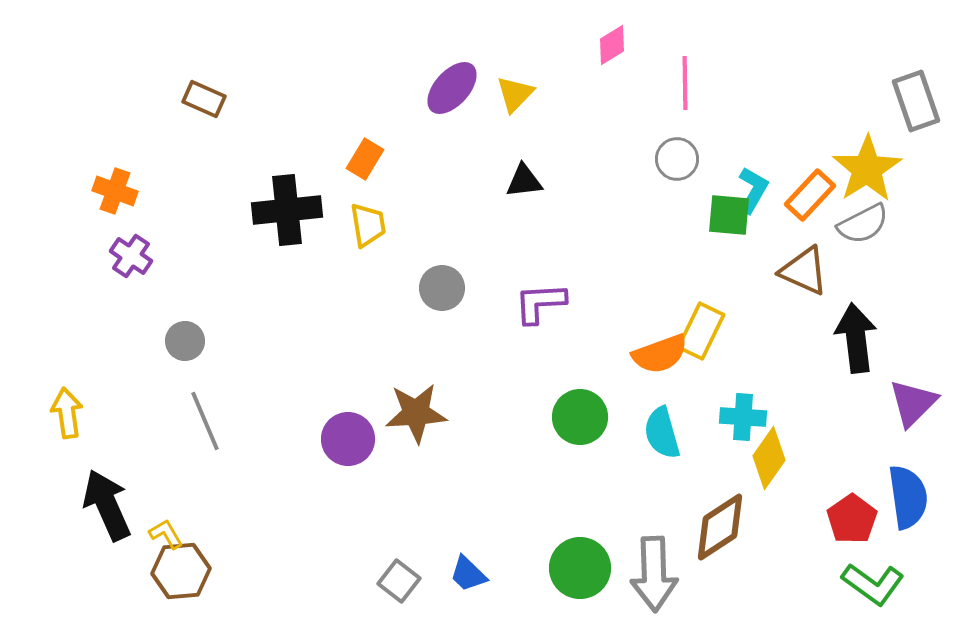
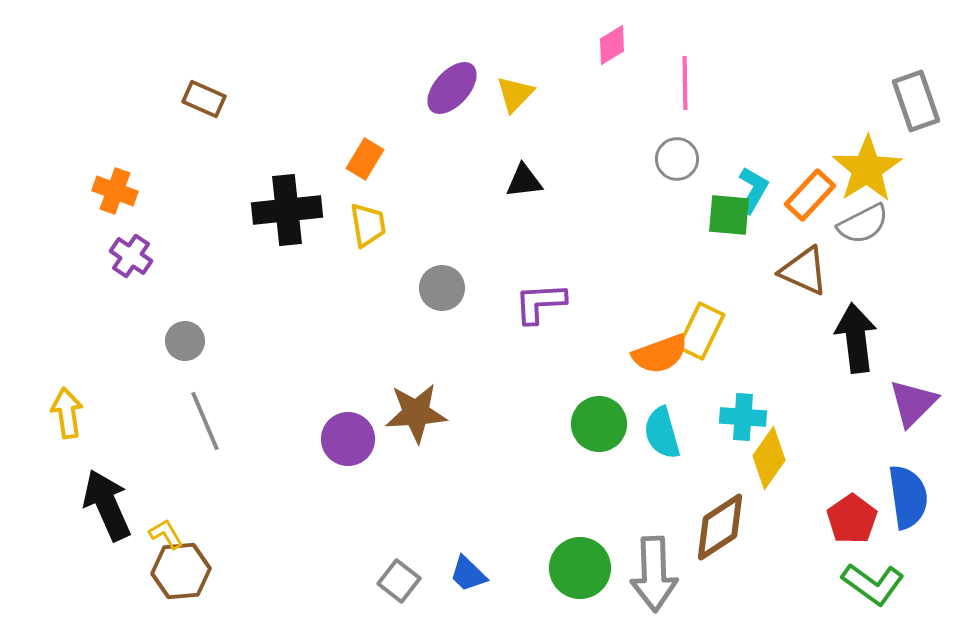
green circle at (580, 417): moved 19 px right, 7 px down
